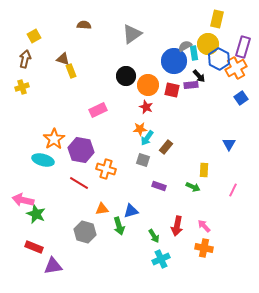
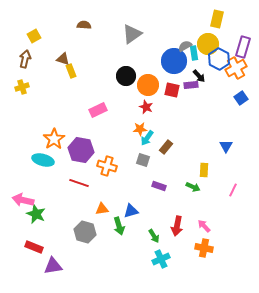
blue triangle at (229, 144): moved 3 px left, 2 px down
orange cross at (106, 169): moved 1 px right, 3 px up
red line at (79, 183): rotated 12 degrees counterclockwise
